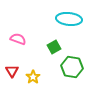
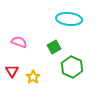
pink semicircle: moved 1 px right, 3 px down
green hexagon: rotated 15 degrees clockwise
